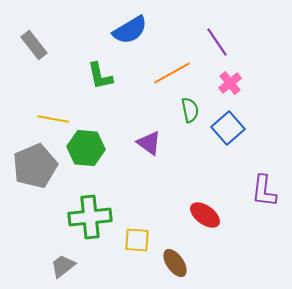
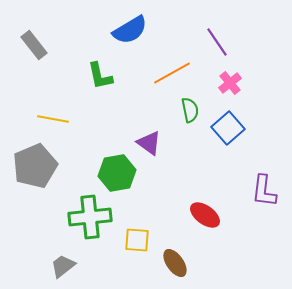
green hexagon: moved 31 px right, 25 px down; rotated 15 degrees counterclockwise
